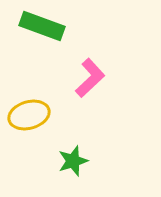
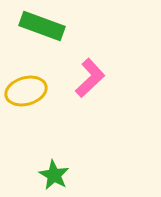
yellow ellipse: moved 3 px left, 24 px up
green star: moved 19 px left, 14 px down; rotated 24 degrees counterclockwise
